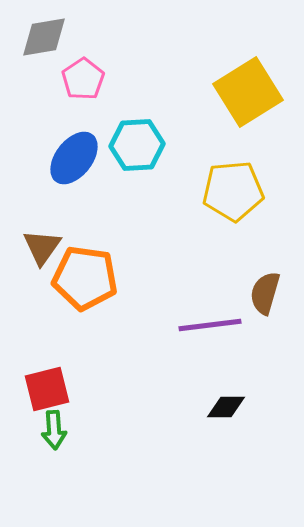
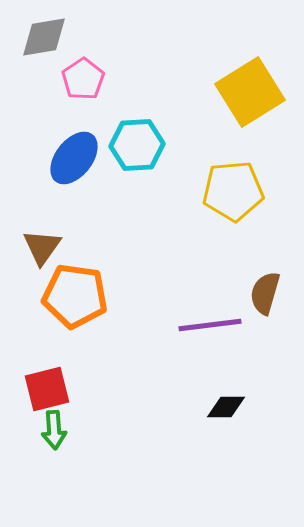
yellow square: moved 2 px right
orange pentagon: moved 10 px left, 18 px down
